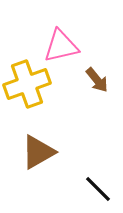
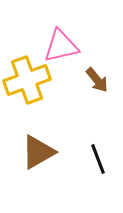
yellow cross: moved 4 px up
black line: moved 30 px up; rotated 24 degrees clockwise
